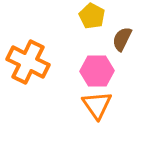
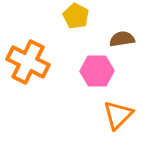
yellow pentagon: moved 16 px left
brown semicircle: rotated 55 degrees clockwise
orange triangle: moved 21 px right, 10 px down; rotated 20 degrees clockwise
